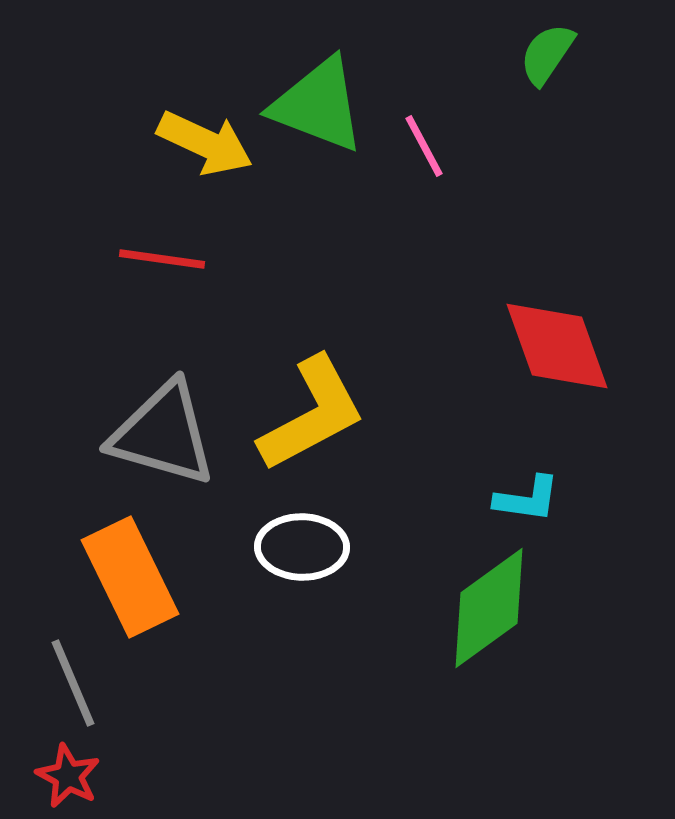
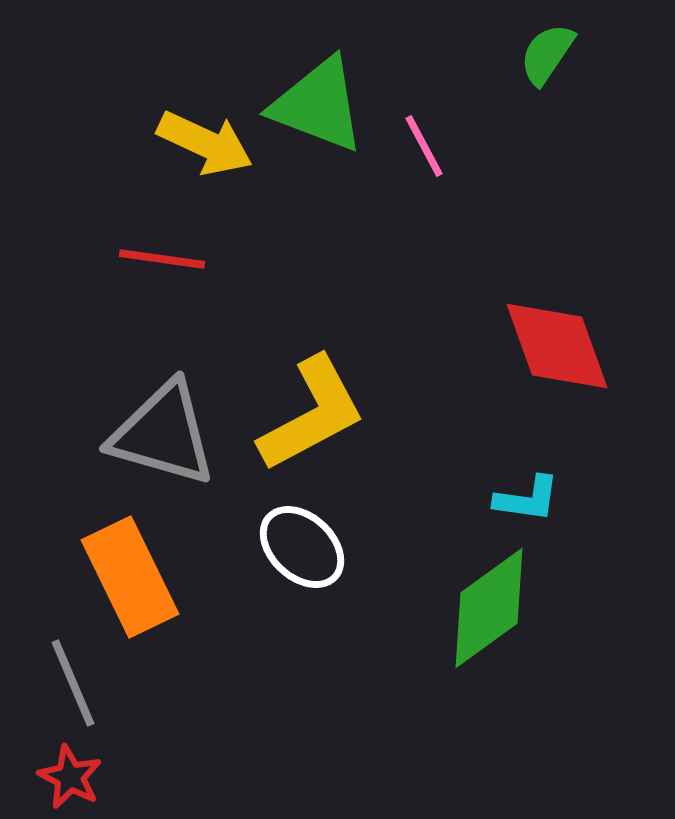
white ellipse: rotated 42 degrees clockwise
red star: moved 2 px right, 1 px down
